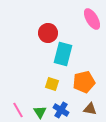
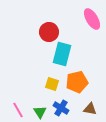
red circle: moved 1 px right, 1 px up
cyan rectangle: moved 1 px left
orange pentagon: moved 7 px left
blue cross: moved 2 px up
